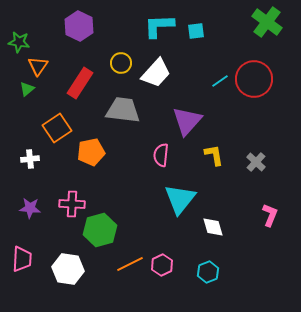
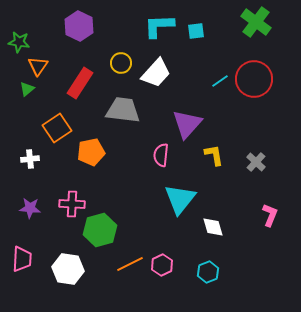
green cross: moved 11 px left
purple triangle: moved 3 px down
